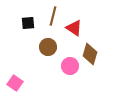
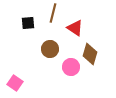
brown line: moved 3 px up
red triangle: moved 1 px right
brown circle: moved 2 px right, 2 px down
pink circle: moved 1 px right, 1 px down
